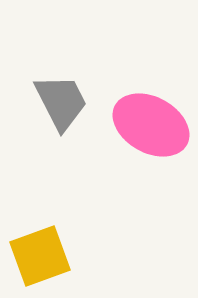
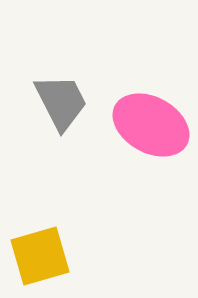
yellow square: rotated 4 degrees clockwise
